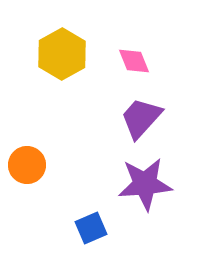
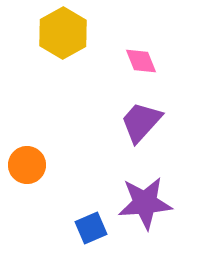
yellow hexagon: moved 1 px right, 21 px up
pink diamond: moved 7 px right
purple trapezoid: moved 4 px down
purple star: moved 19 px down
